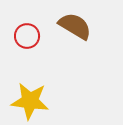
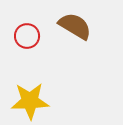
yellow star: rotated 9 degrees counterclockwise
